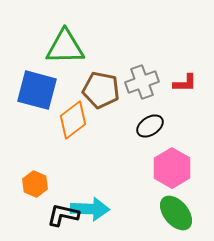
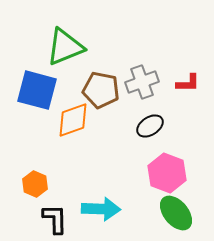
green triangle: rotated 21 degrees counterclockwise
red L-shape: moved 3 px right
orange diamond: rotated 18 degrees clockwise
pink hexagon: moved 5 px left, 5 px down; rotated 9 degrees counterclockwise
cyan arrow: moved 11 px right
black L-shape: moved 8 px left, 4 px down; rotated 76 degrees clockwise
